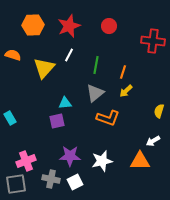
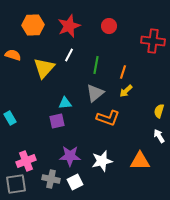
white arrow: moved 6 px right, 5 px up; rotated 88 degrees clockwise
